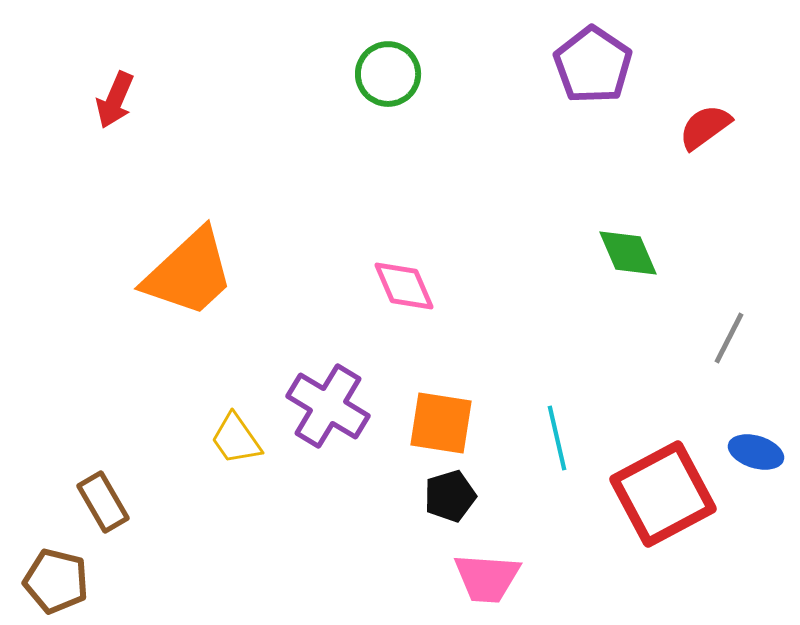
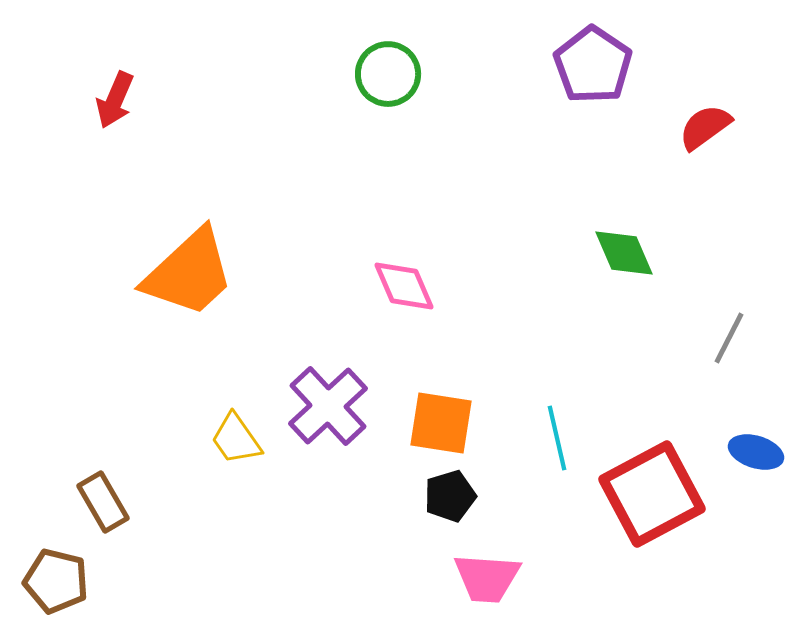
green diamond: moved 4 px left
purple cross: rotated 16 degrees clockwise
red square: moved 11 px left
